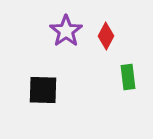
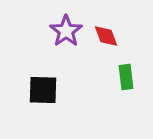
red diamond: rotated 48 degrees counterclockwise
green rectangle: moved 2 px left
